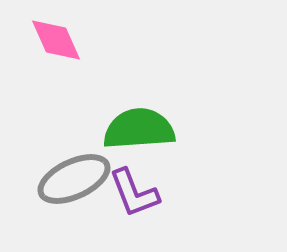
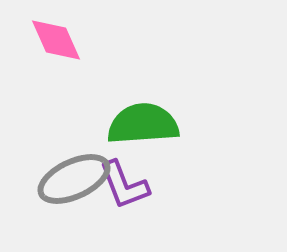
green semicircle: moved 4 px right, 5 px up
purple L-shape: moved 10 px left, 8 px up
